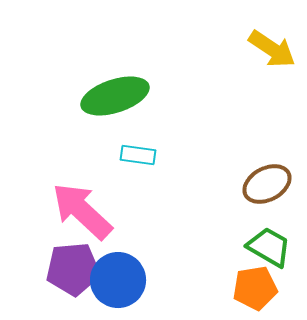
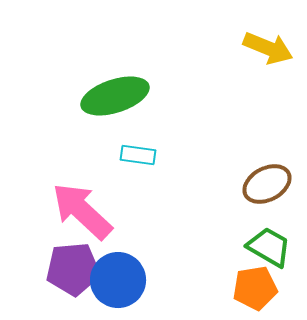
yellow arrow: moved 4 px left, 1 px up; rotated 12 degrees counterclockwise
